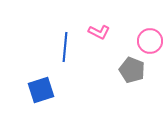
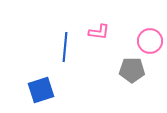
pink L-shape: rotated 20 degrees counterclockwise
gray pentagon: rotated 20 degrees counterclockwise
